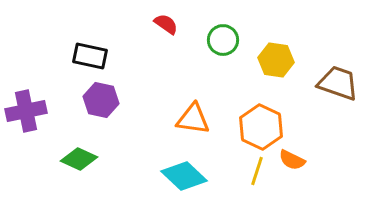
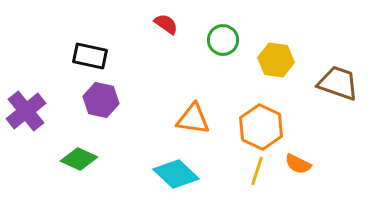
purple cross: rotated 27 degrees counterclockwise
orange semicircle: moved 6 px right, 4 px down
cyan diamond: moved 8 px left, 2 px up
